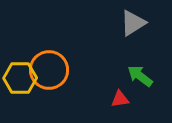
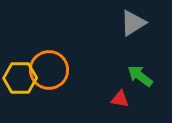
red triangle: rotated 18 degrees clockwise
